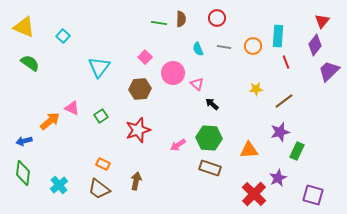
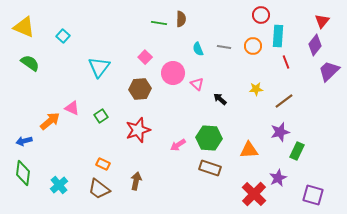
red circle at (217, 18): moved 44 px right, 3 px up
black arrow at (212, 104): moved 8 px right, 5 px up
